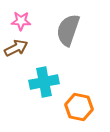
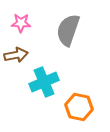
pink star: moved 2 px down
brown arrow: moved 7 px down; rotated 15 degrees clockwise
cyan cross: rotated 12 degrees counterclockwise
